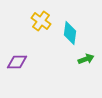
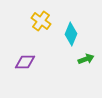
cyan diamond: moved 1 px right, 1 px down; rotated 15 degrees clockwise
purple diamond: moved 8 px right
